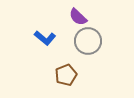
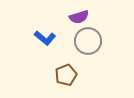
purple semicircle: moved 1 px right; rotated 60 degrees counterclockwise
